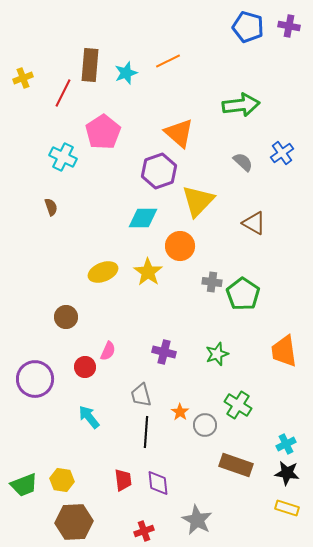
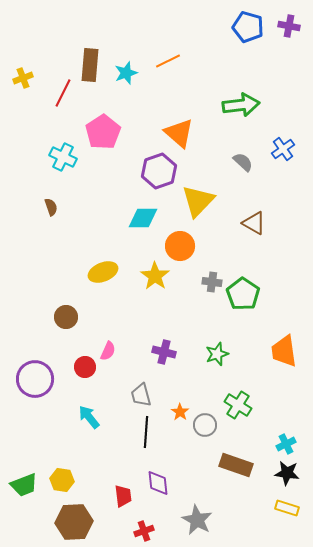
blue cross at (282, 153): moved 1 px right, 4 px up
yellow star at (148, 272): moved 7 px right, 4 px down
red trapezoid at (123, 480): moved 16 px down
